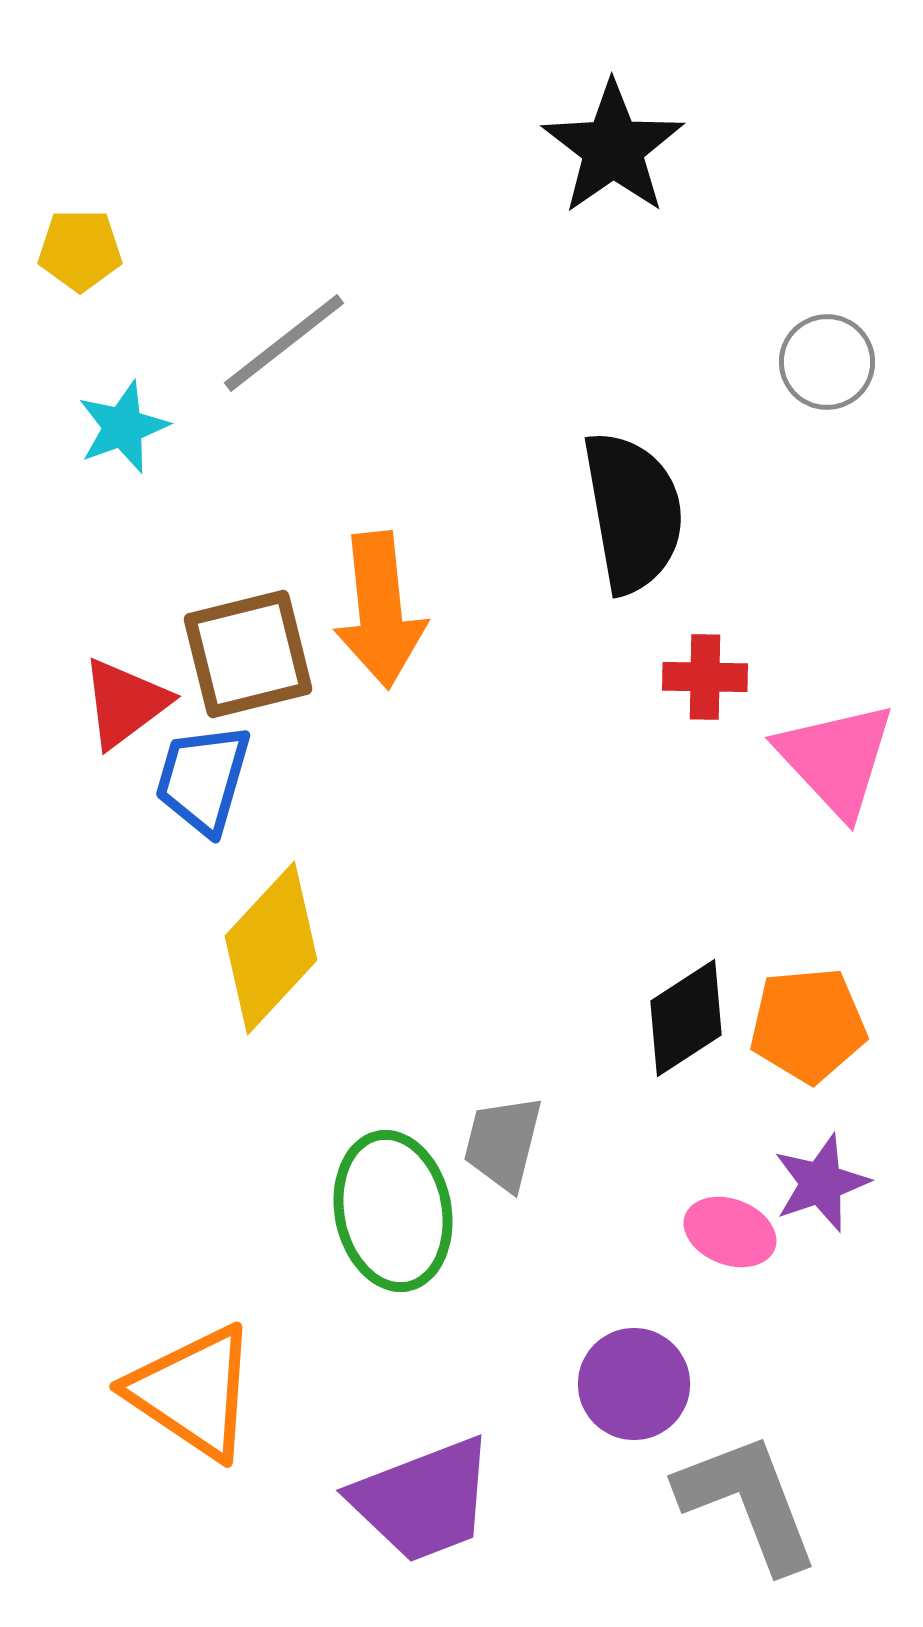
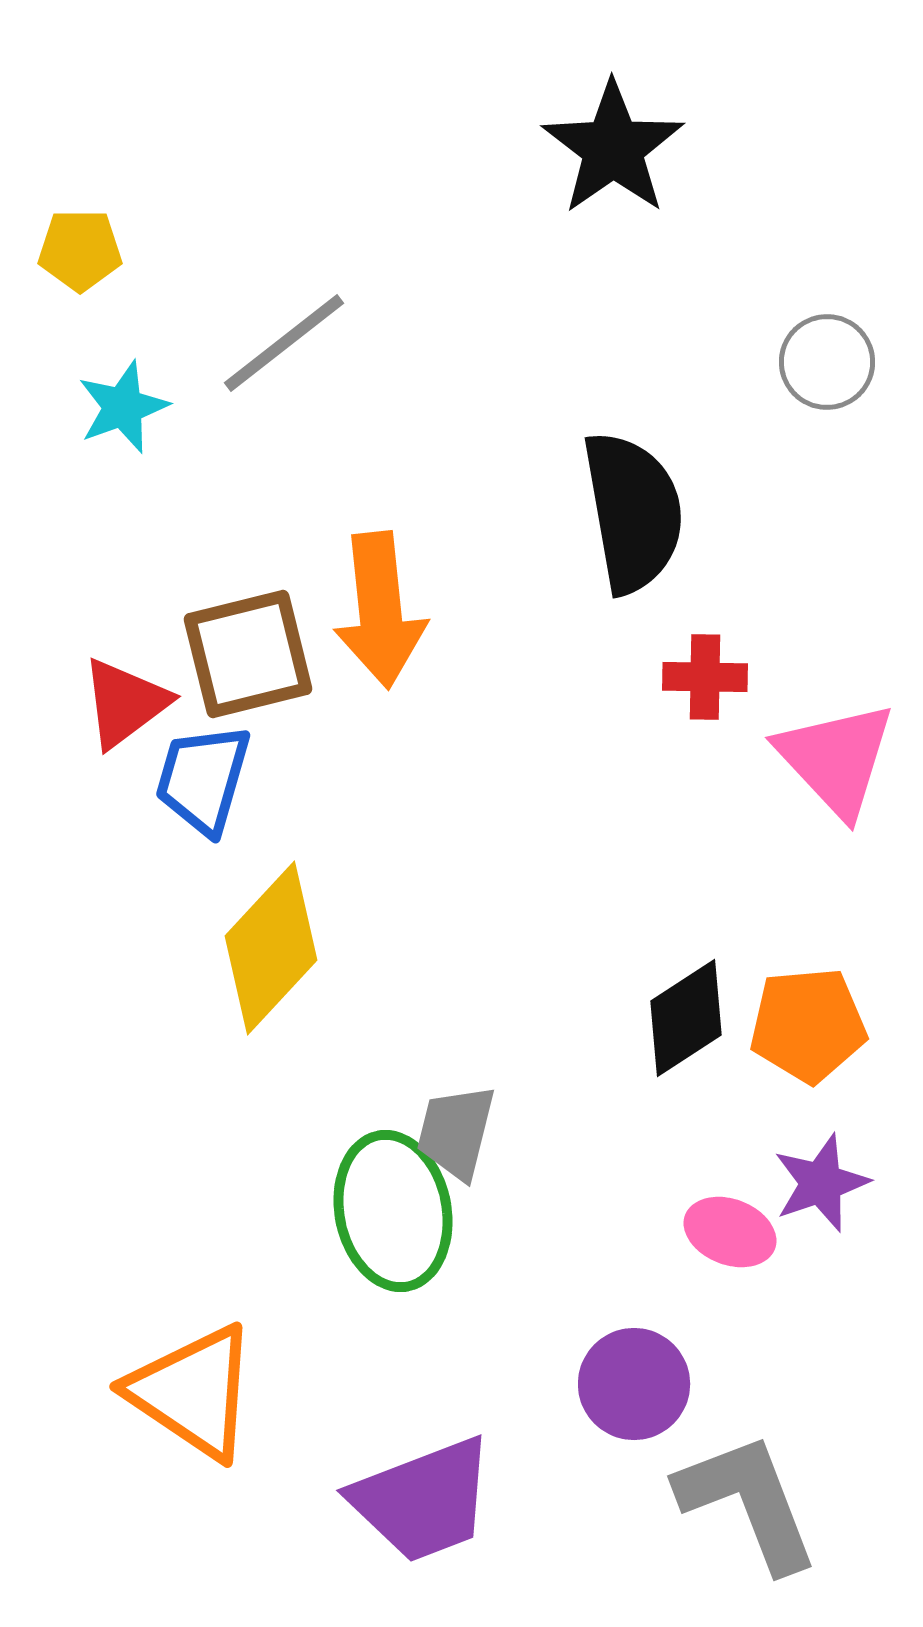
cyan star: moved 20 px up
gray trapezoid: moved 47 px left, 11 px up
